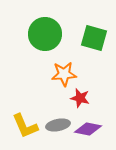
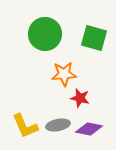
purple diamond: moved 1 px right
